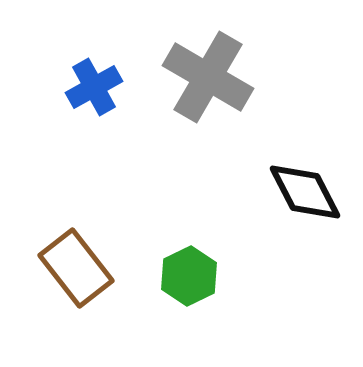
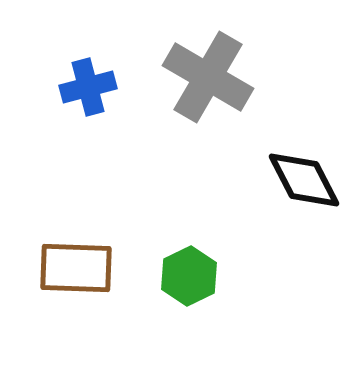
blue cross: moved 6 px left; rotated 14 degrees clockwise
black diamond: moved 1 px left, 12 px up
brown rectangle: rotated 50 degrees counterclockwise
